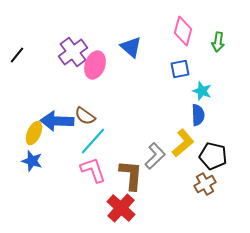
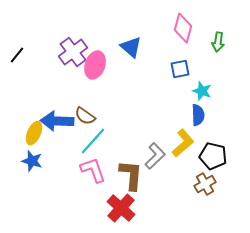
pink diamond: moved 3 px up
